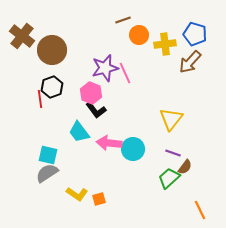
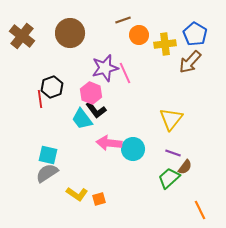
blue pentagon: rotated 15 degrees clockwise
brown circle: moved 18 px right, 17 px up
cyan trapezoid: moved 3 px right, 13 px up
